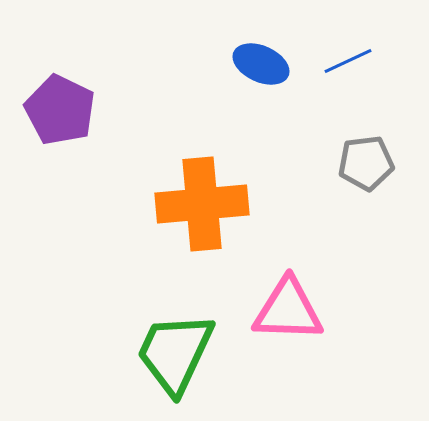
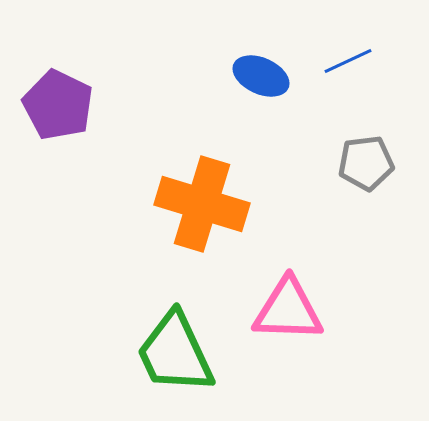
blue ellipse: moved 12 px down
purple pentagon: moved 2 px left, 5 px up
orange cross: rotated 22 degrees clockwise
green trapezoid: rotated 50 degrees counterclockwise
